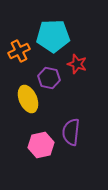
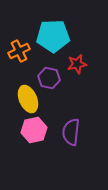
red star: rotated 30 degrees counterclockwise
pink hexagon: moved 7 px left, 15 px up
